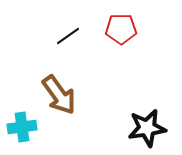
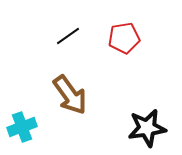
red pentagon: moved 3 px right, 9 px down; rotated 8 degrees counterclockwise
brown arrow: moved 11 px right
cyan cross: rotated 12 degrees counterclockwise
